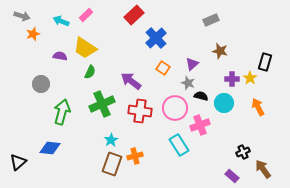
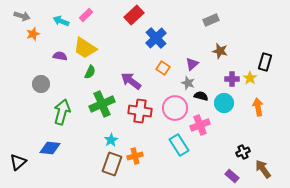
orange arrow: rotated 18 degrees clockwise
